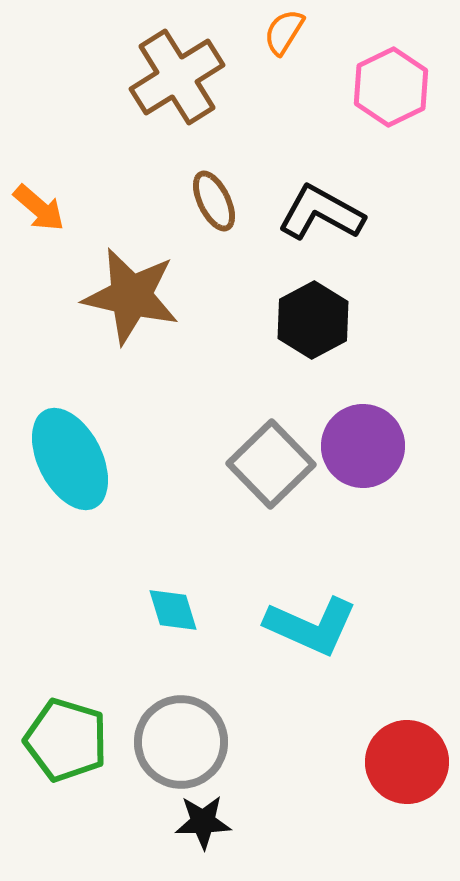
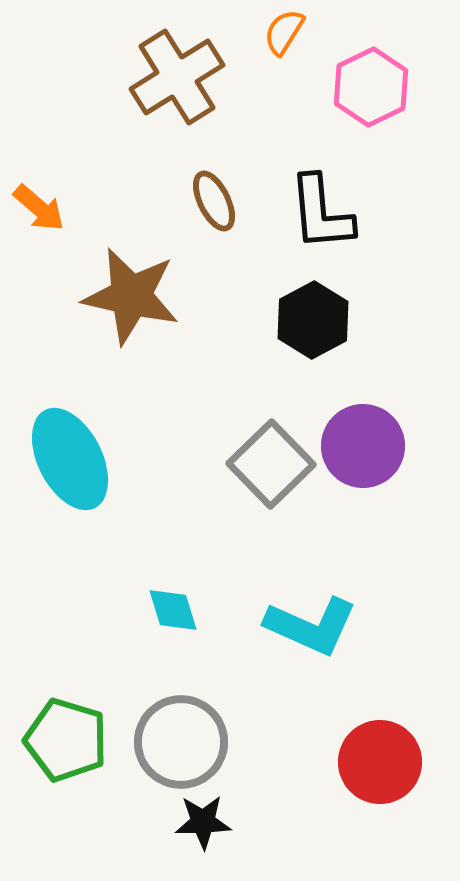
pink hexagon: moved 20 px left
black L-shape: rotated 124 degrees counterclockwise
red circle: moved 27 px left
